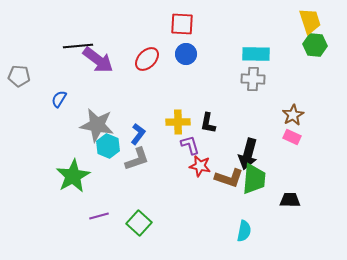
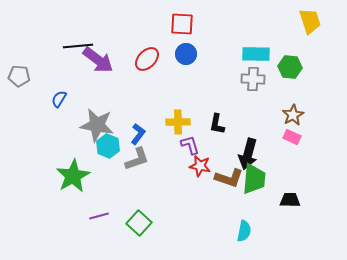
green hexagon: moved 25 px left, 22 px down
black L-shape: moved 9 px right, 1 px down
